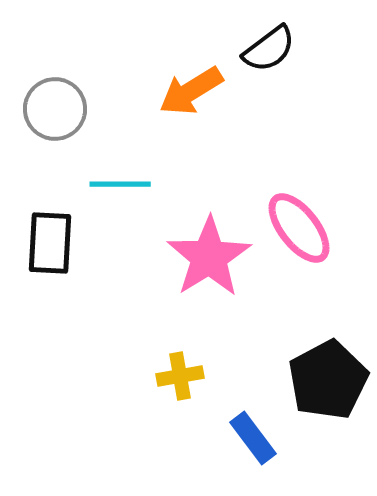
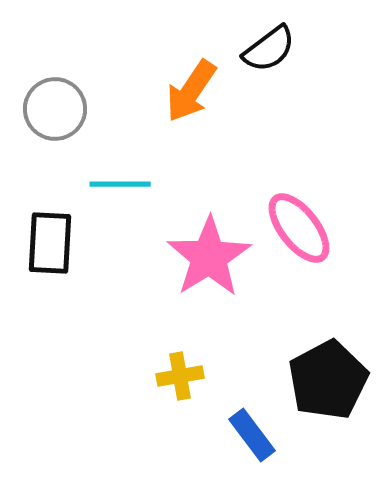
orange arrow: rotated 24 degrees counterclockwise
blue rectangle: moved 1 px left, 3 px up
